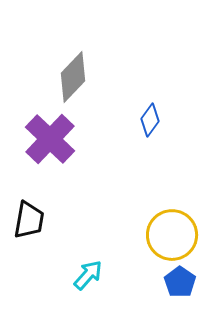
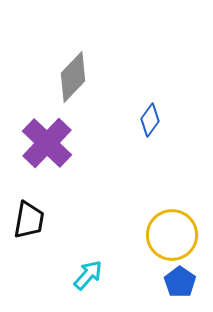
purple cross: moved 3 px left, 4 px down
